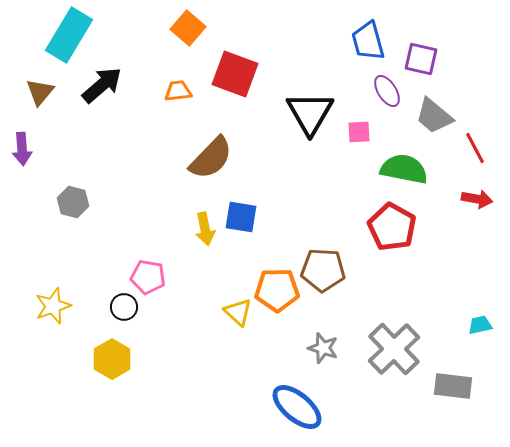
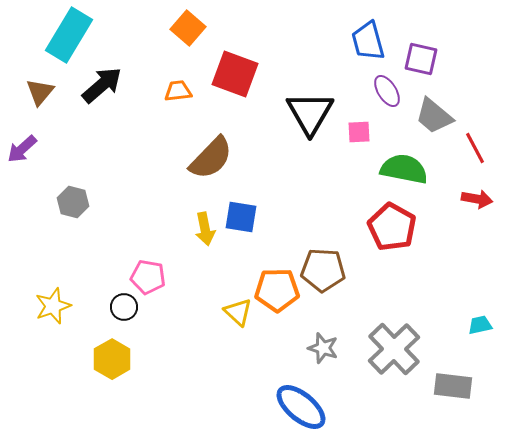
purple arrow: rotated 52 degrees clockwise
blue ellipse: moved 4 px right
